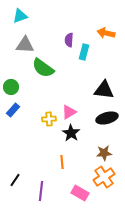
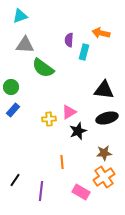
orange arrow: moved 5 px left
black star: moved 7 px right, 2 px up; rotated 18 degrees clockwise
pink rectangle: moved 1 px right, 1 px up
